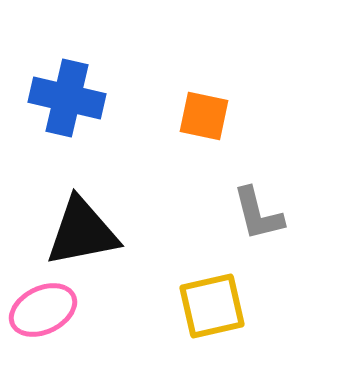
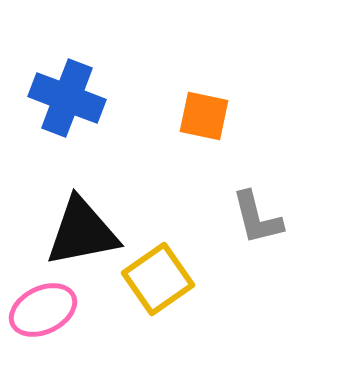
blue cross: rotated 8 degrees clockwise
gray L-shape: moved 1 px left, 4 px down
yellow square: moved 54 px left, 27 px up; rotated 22 degrees counterclockwise
